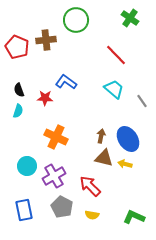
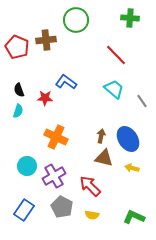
green cross: rotated 30 degrees counterclockwise
yellow arrow: moved 7 px right, 4 px down
blue rectangle: rotated 45 degrees clockwise
